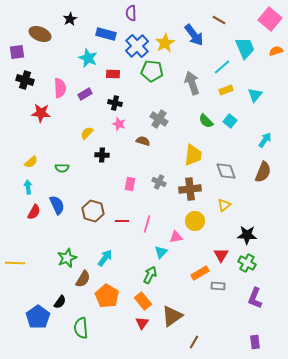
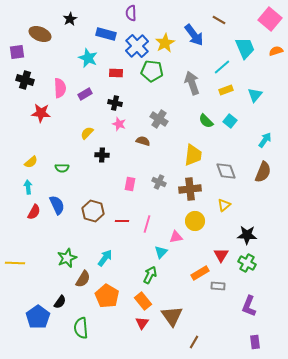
red rectangle at (113, 74): moved 3 px right, 1 px up
purple L-shape at (255, 298): moved 6 px left, 8 px down
brown triangle at (172, 316): rotated 30 degrees counterclockwise
